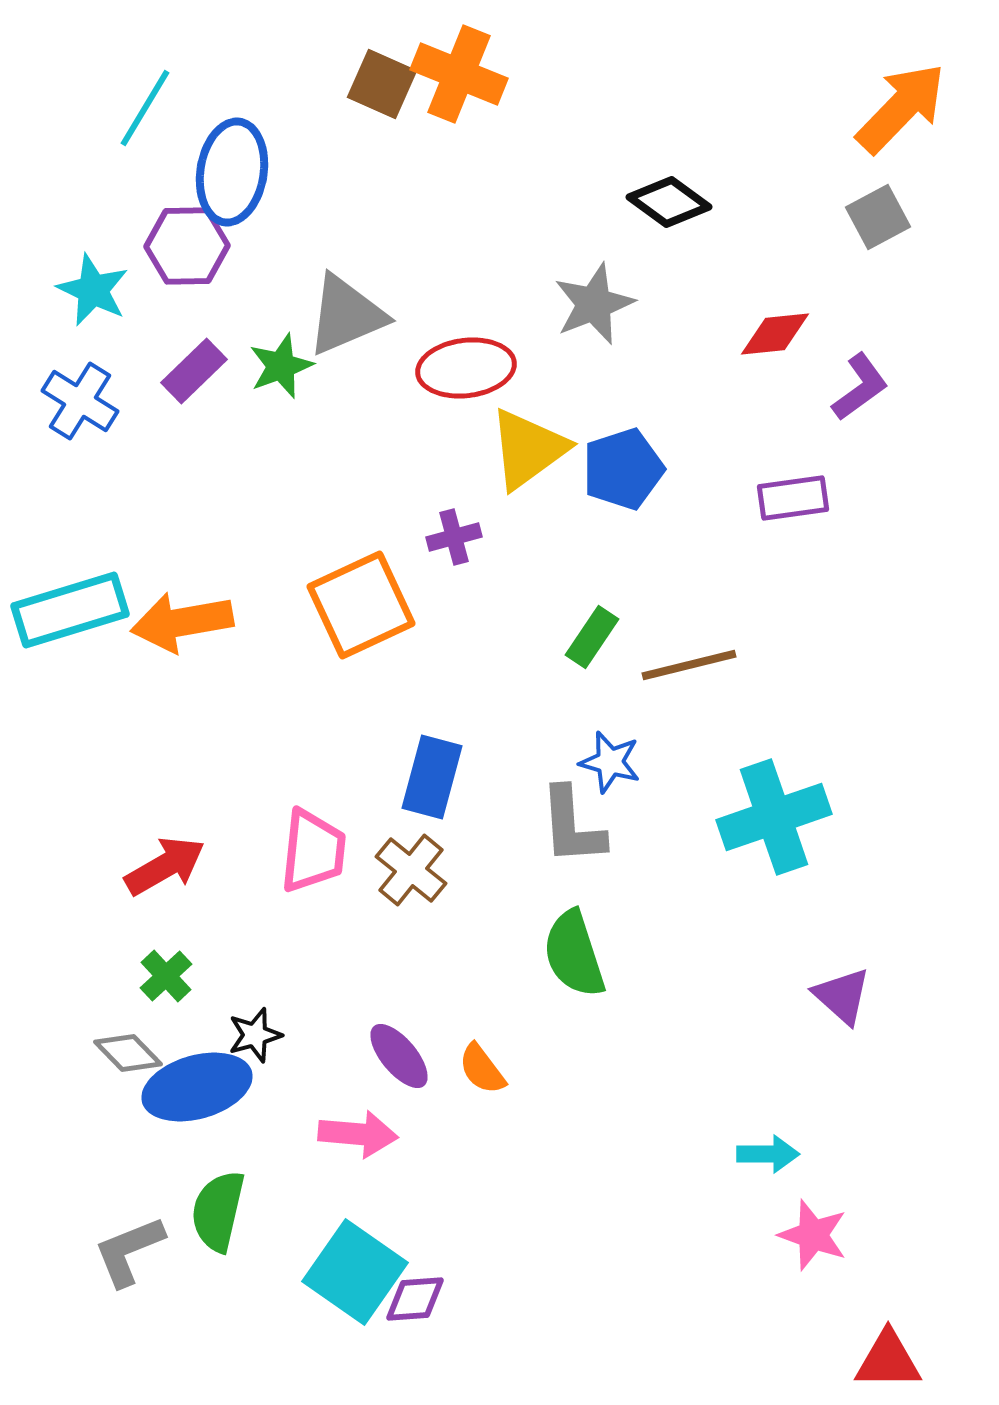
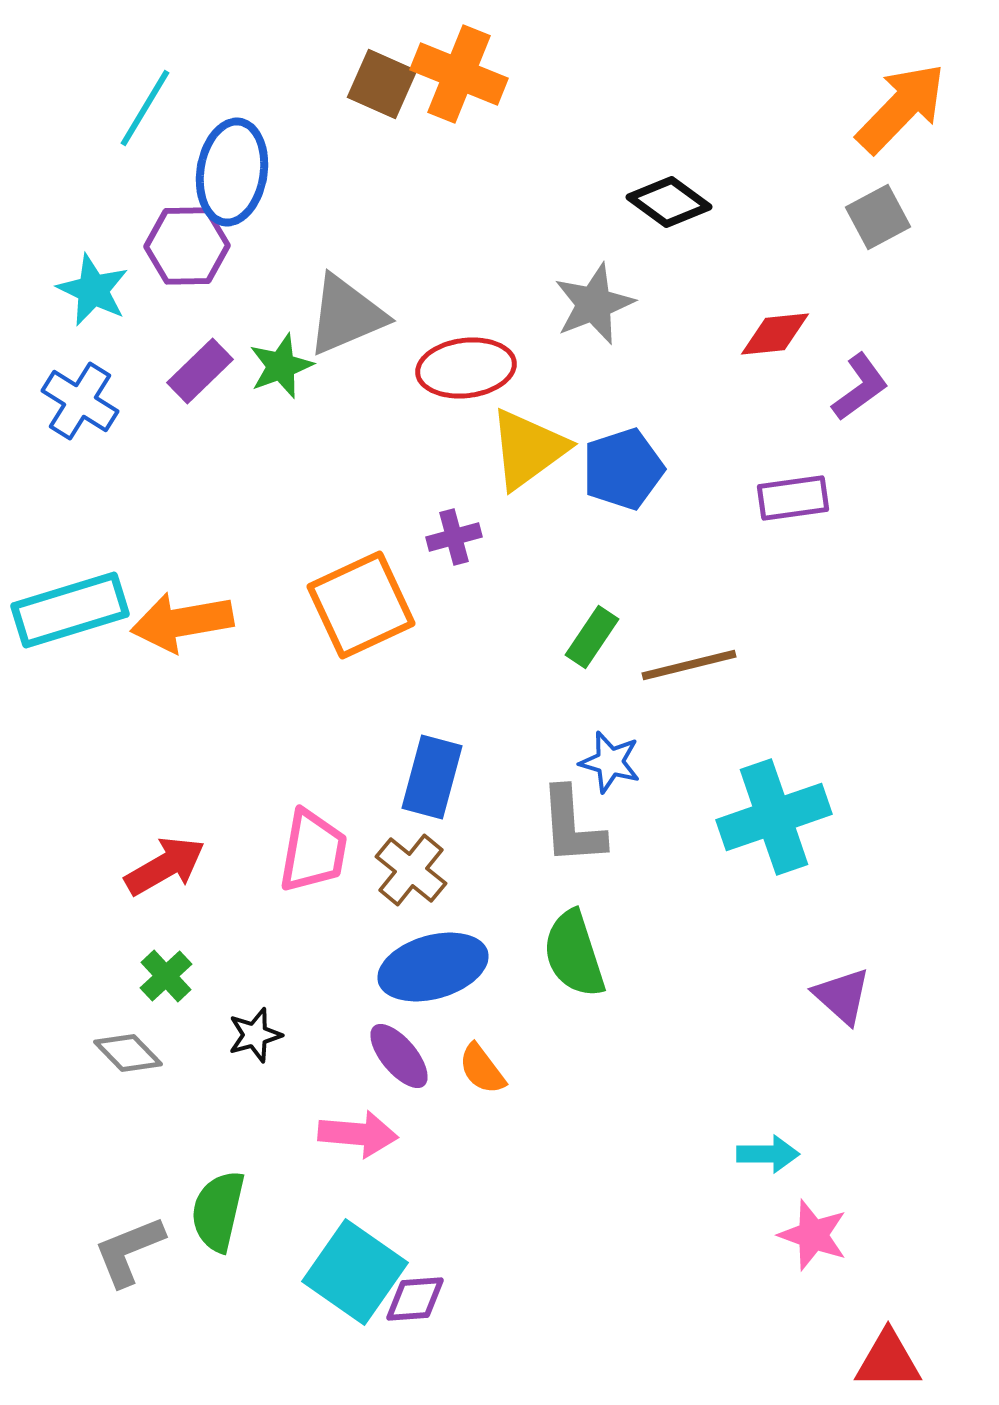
purple rectangle at (194, 371): moved 6 px right
pink trapezoid at (313, 851): rotated 4 degrees clockwise
blue ellipse at (197, 1087): moved 236 px right, 120 px up
